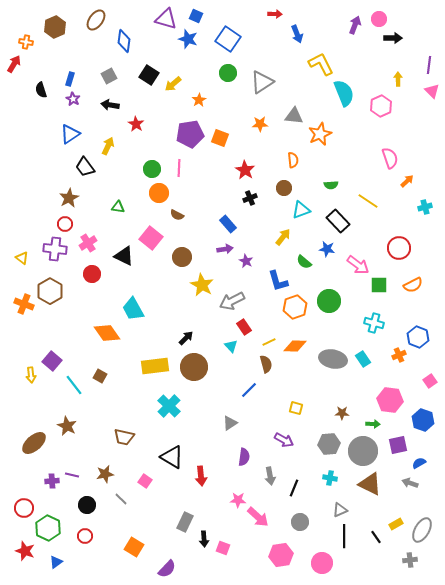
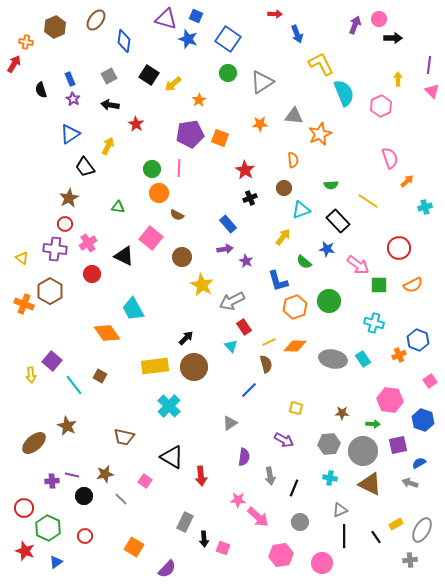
blue rectangle at (70, 79): rotated 40 degrees counterclockwise
blue hexagon at (418, 337): moved 3 px down
black circle at (87, 505): moved 3 px left, 9 px up
